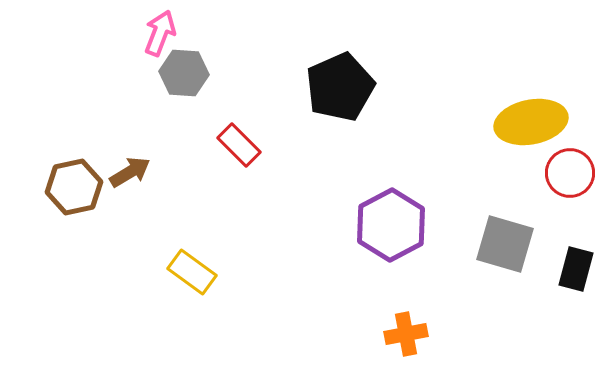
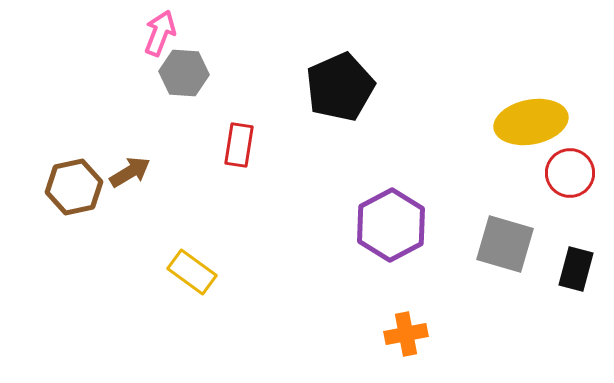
red rectangle: rotated 54 degrees clockwise
